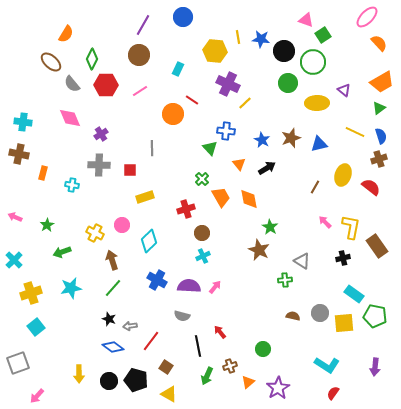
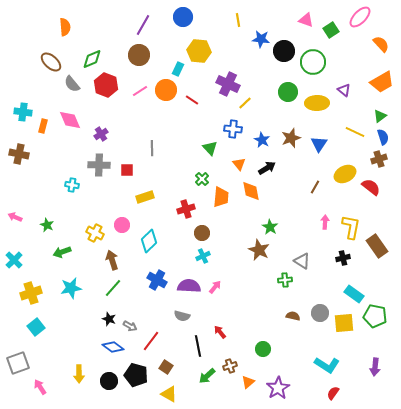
pink ellipse at (367, 17): moved 7 px left
orange semicircle at (66, 34): moved 1 px left, 7 px up; rotated 36 degrees counterclockwise
green square at (323, 35): moved 8 px right, 5 px up
yellow line at (238, 37): moved 17 px up
orange semicircle at (379, 43): moved 2 px right, 1 px down
yellow hexagon at (215, 51): moved 16 px left
green diamond at (92, 59): rotated 40 degrees clockwise
green circle at (288, 83): moved 9 px down
red hexagon at (106, 85): rotated 20 degrees clockwise
green triangle at (379, 108): moved 1 px right, 8 px down
orange circle at (173, 114): moved 7 px left, 24 px up
pink diamond at (70, 118): moved 2 px down
cyan cross at (23, 122): moved 10 px up
blue cross at (226, 131): moved 7 px right, 2 px up
blue semicircle at (381, 136): moved 2 px right, 1 px down
blue triangle at (319, 144): rotated 42 degrees counterclockwise
red square at (130, 170): moved 3 px left
orange rectangle at (43, 173): moved 47 px up
yellow ellipse at (343, 175): moved 2 px right, 1 px up; rotated 45 degrees clockwise
orange trapezoid at (221, 197): rotated 35 degrees clockwise
orange diamond at (249, 199): moved 2 px right, 8 px up
pink arrow at (325, 222): rotated 48 degrees clockwise
green star at (47, 225): rotated 16 degrees counterclockwise
gray arrow at (130, 326): rotated 144 degrees counterclockwise
green arrow at (207, 376): rotated 24 degrees clockwise
black pentagon at (136, 380): moved 5 px up
pink arrow at (37, 396): moved 3 px right, 9 px up; rotated 105 degrees clockwise
